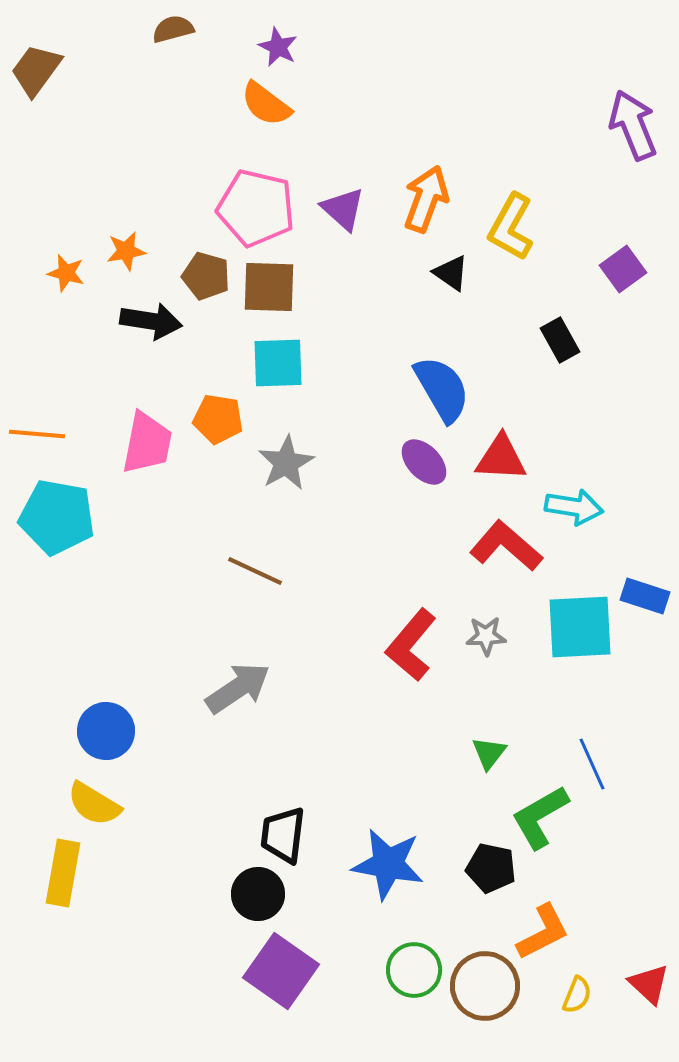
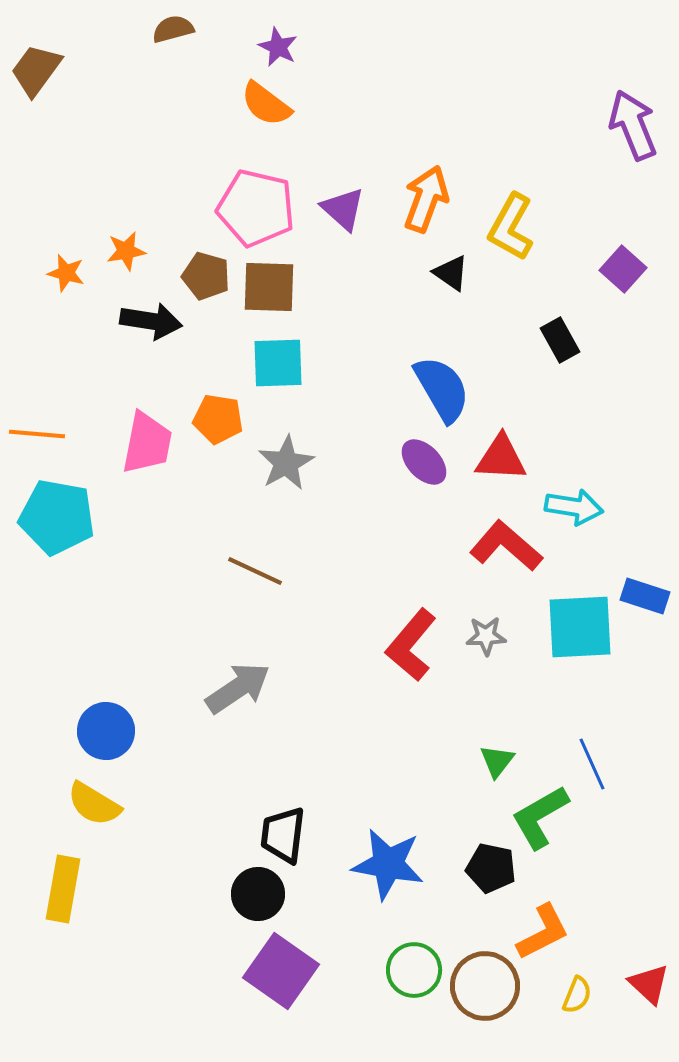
purple square at (623, 269): rotated 12 degrees counterclockwise
green triangle at (489, 753): moved 8 px right, 8 px down
yellow rectangle at (63, 873): moved 16 px down
